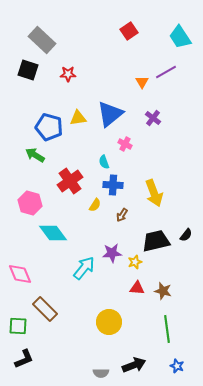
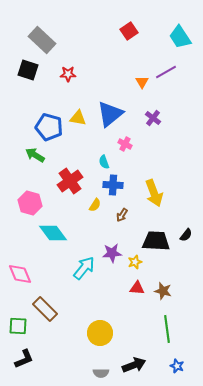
yellow triangle: rotated 18 degrees clockwise
black trapezoid: rotated 16 degrees clockwise
yellow circle: moved 9 px left, 11 px down
